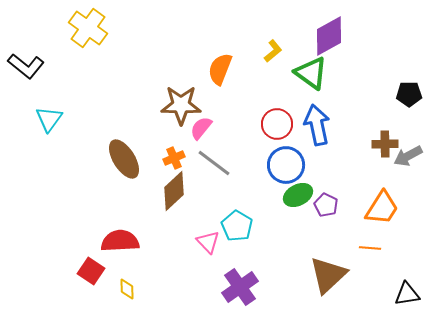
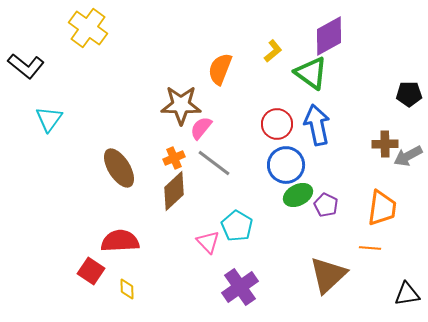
brown ellipse: moved 5 px left, 9 px down
orange trapezoid: rotated 24 degrees counterclockwise
